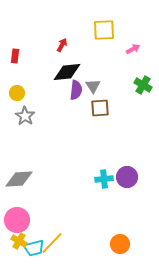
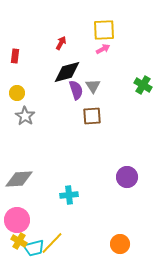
red arrow: moved 1 px left, 2 px up
pink arrow: moved 30 px left
black diamond: rotated 8 degrees counterclockwise
purple semicircle: rotated 24 degrees counterclockwise
brown square: moved 8 px left, 8 px down
cyan cross: moved 35 px left, 16 px down
